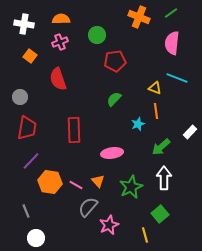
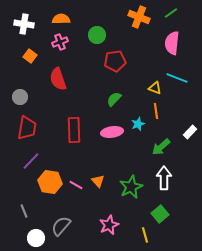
pink ellipse: moved 21 px up
gray semicircle: moved 27 px left, 19 px down
gray line: moved 2 px left
